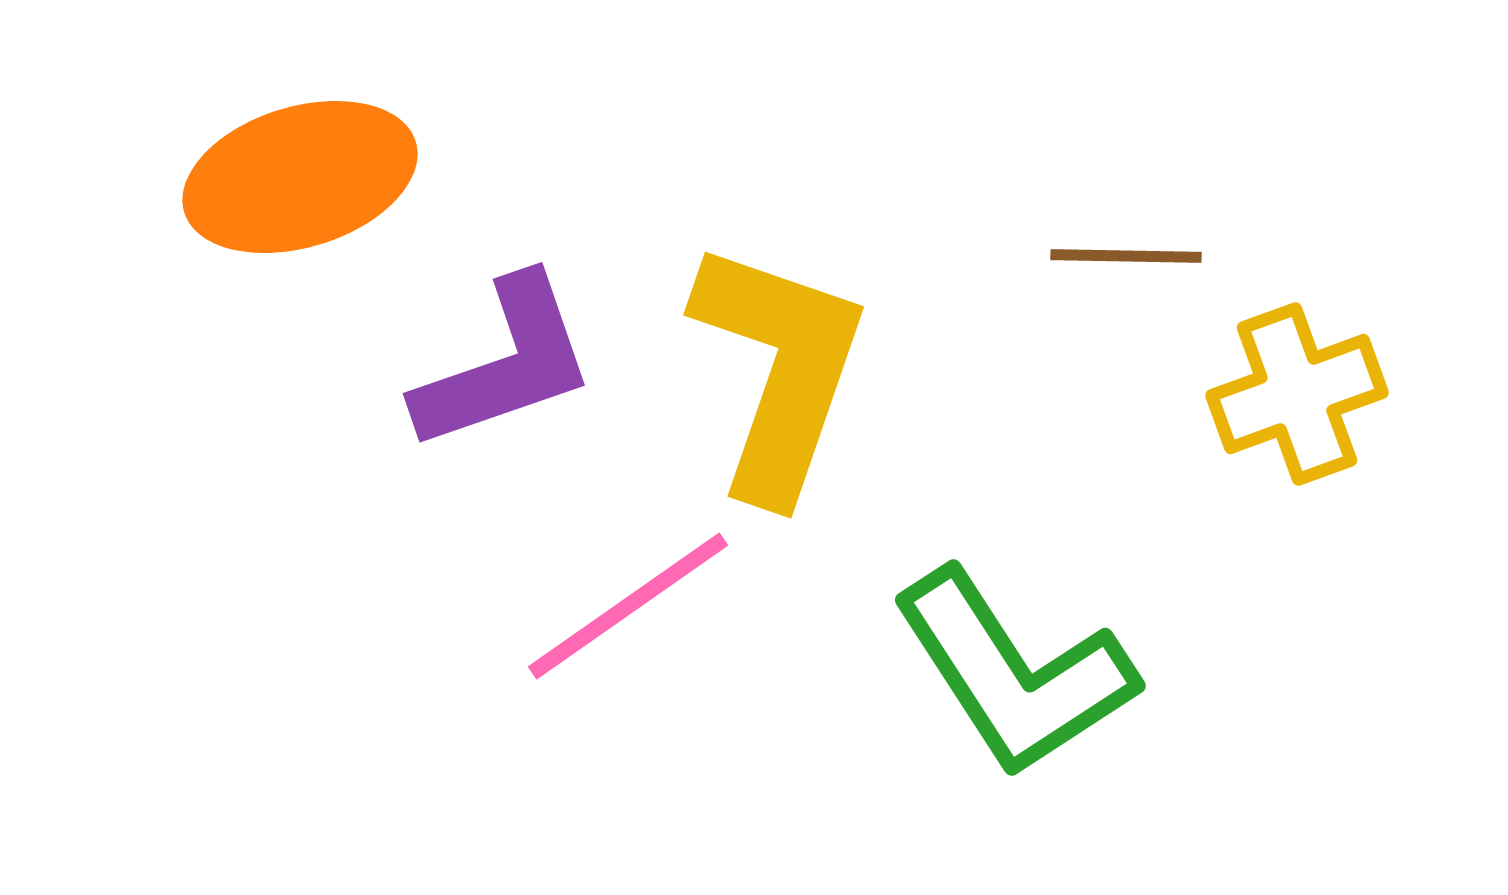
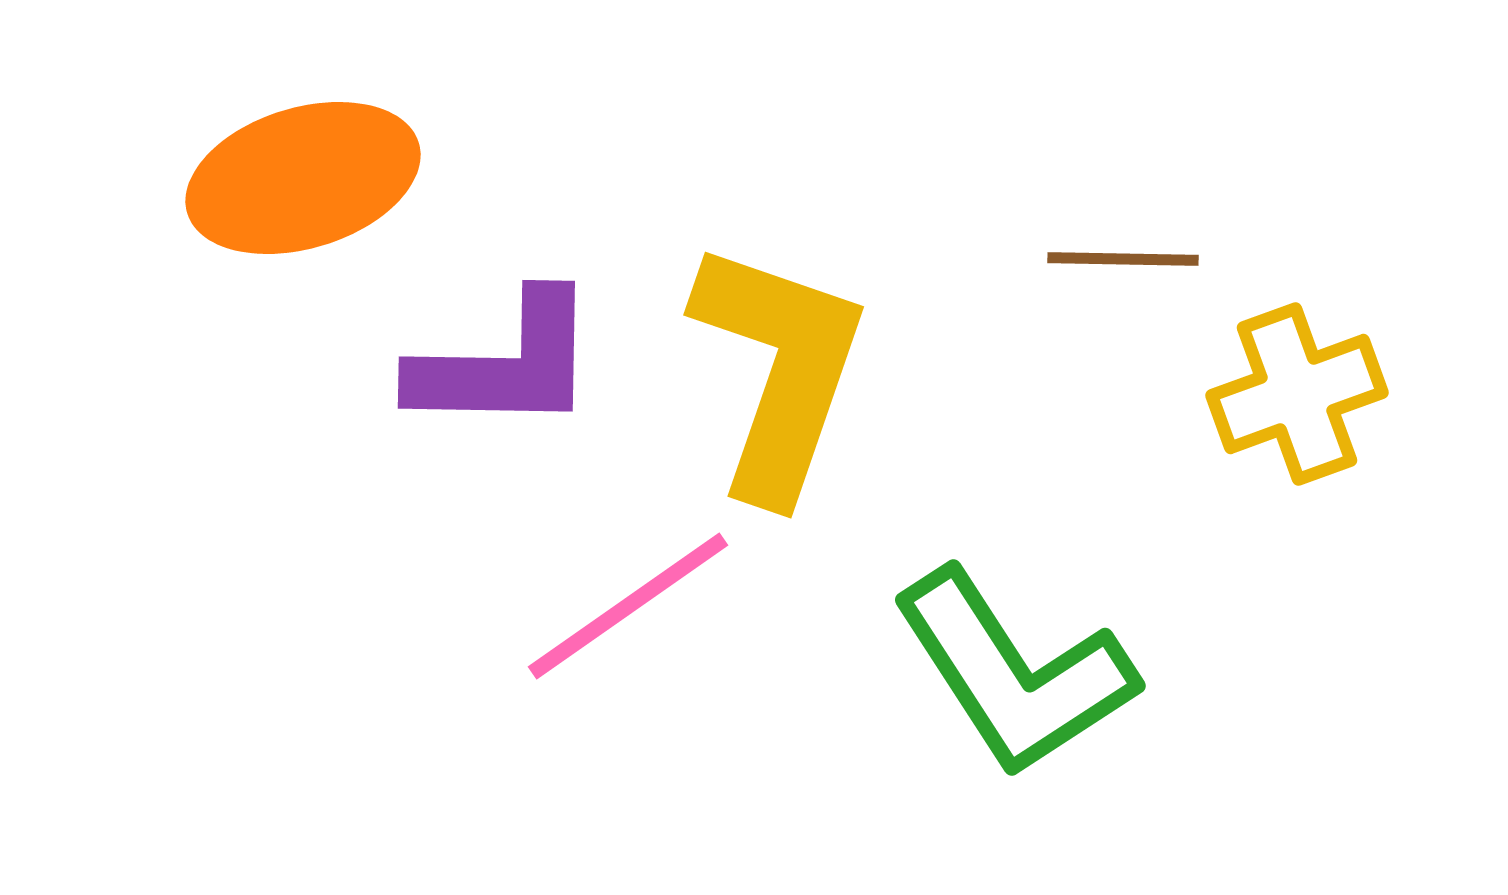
orange ellipse: moved 3 px right, 1 px down
brown line: moved 3 px left, 3 px down
purple L-shape: rotated 20 degrees clockwise
